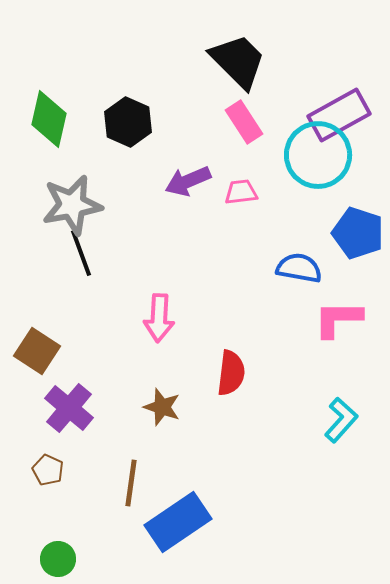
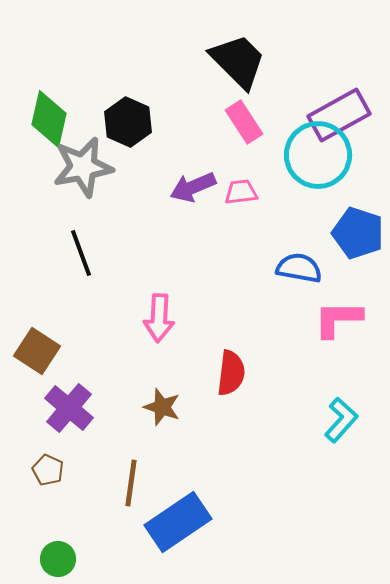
purple arrow: moved 5 px right, 6 px down
gray star: moved 11 px right, 38 px up
